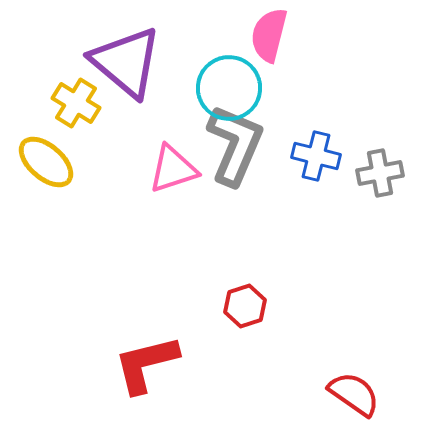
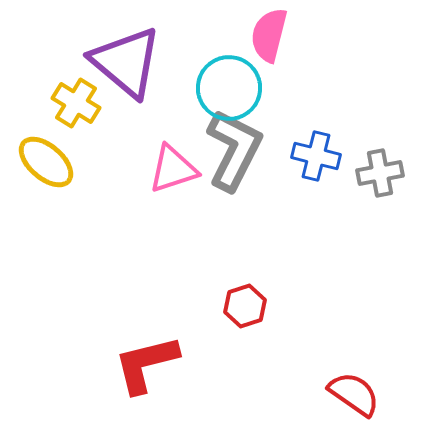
gray L-shape: moved 1 px left, 5 px down; rotated 4 degrees clockwise
